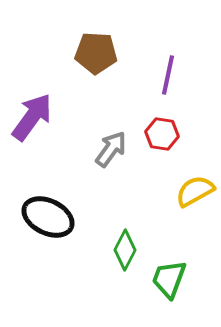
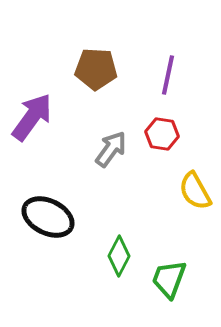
brown pentagon: moved 16 px down
yellow semicircle: rotated 90 degrees counterclockwise
green diamond: moved 6 px left, 6 px down
